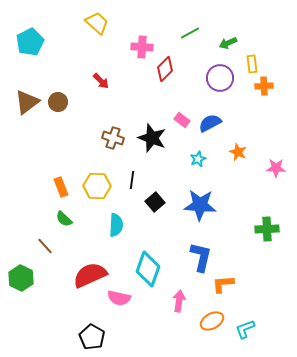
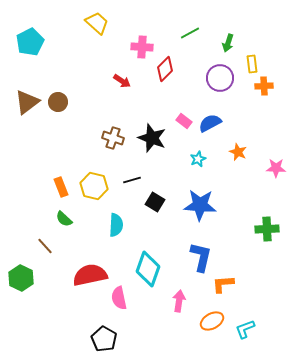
green arrow: rotated 48 degrees counterclockwise
red arrow: moved 21 px right; rotated 12 degrees counterclockwise
pink rectangle: moved 2 px right, 1 px down
black line: rotated 66 degrees clockwise
yellow hexagon: moved 3 px left; rotated 12 degrees clockwise
black square: rotated 18 degrees counterclockwise
red semicircle: rotated 12 degrees clockwise
pink semicircle: rotated 65 degrees clockwise
black pentagon: moved 12 px right, 2 px down
